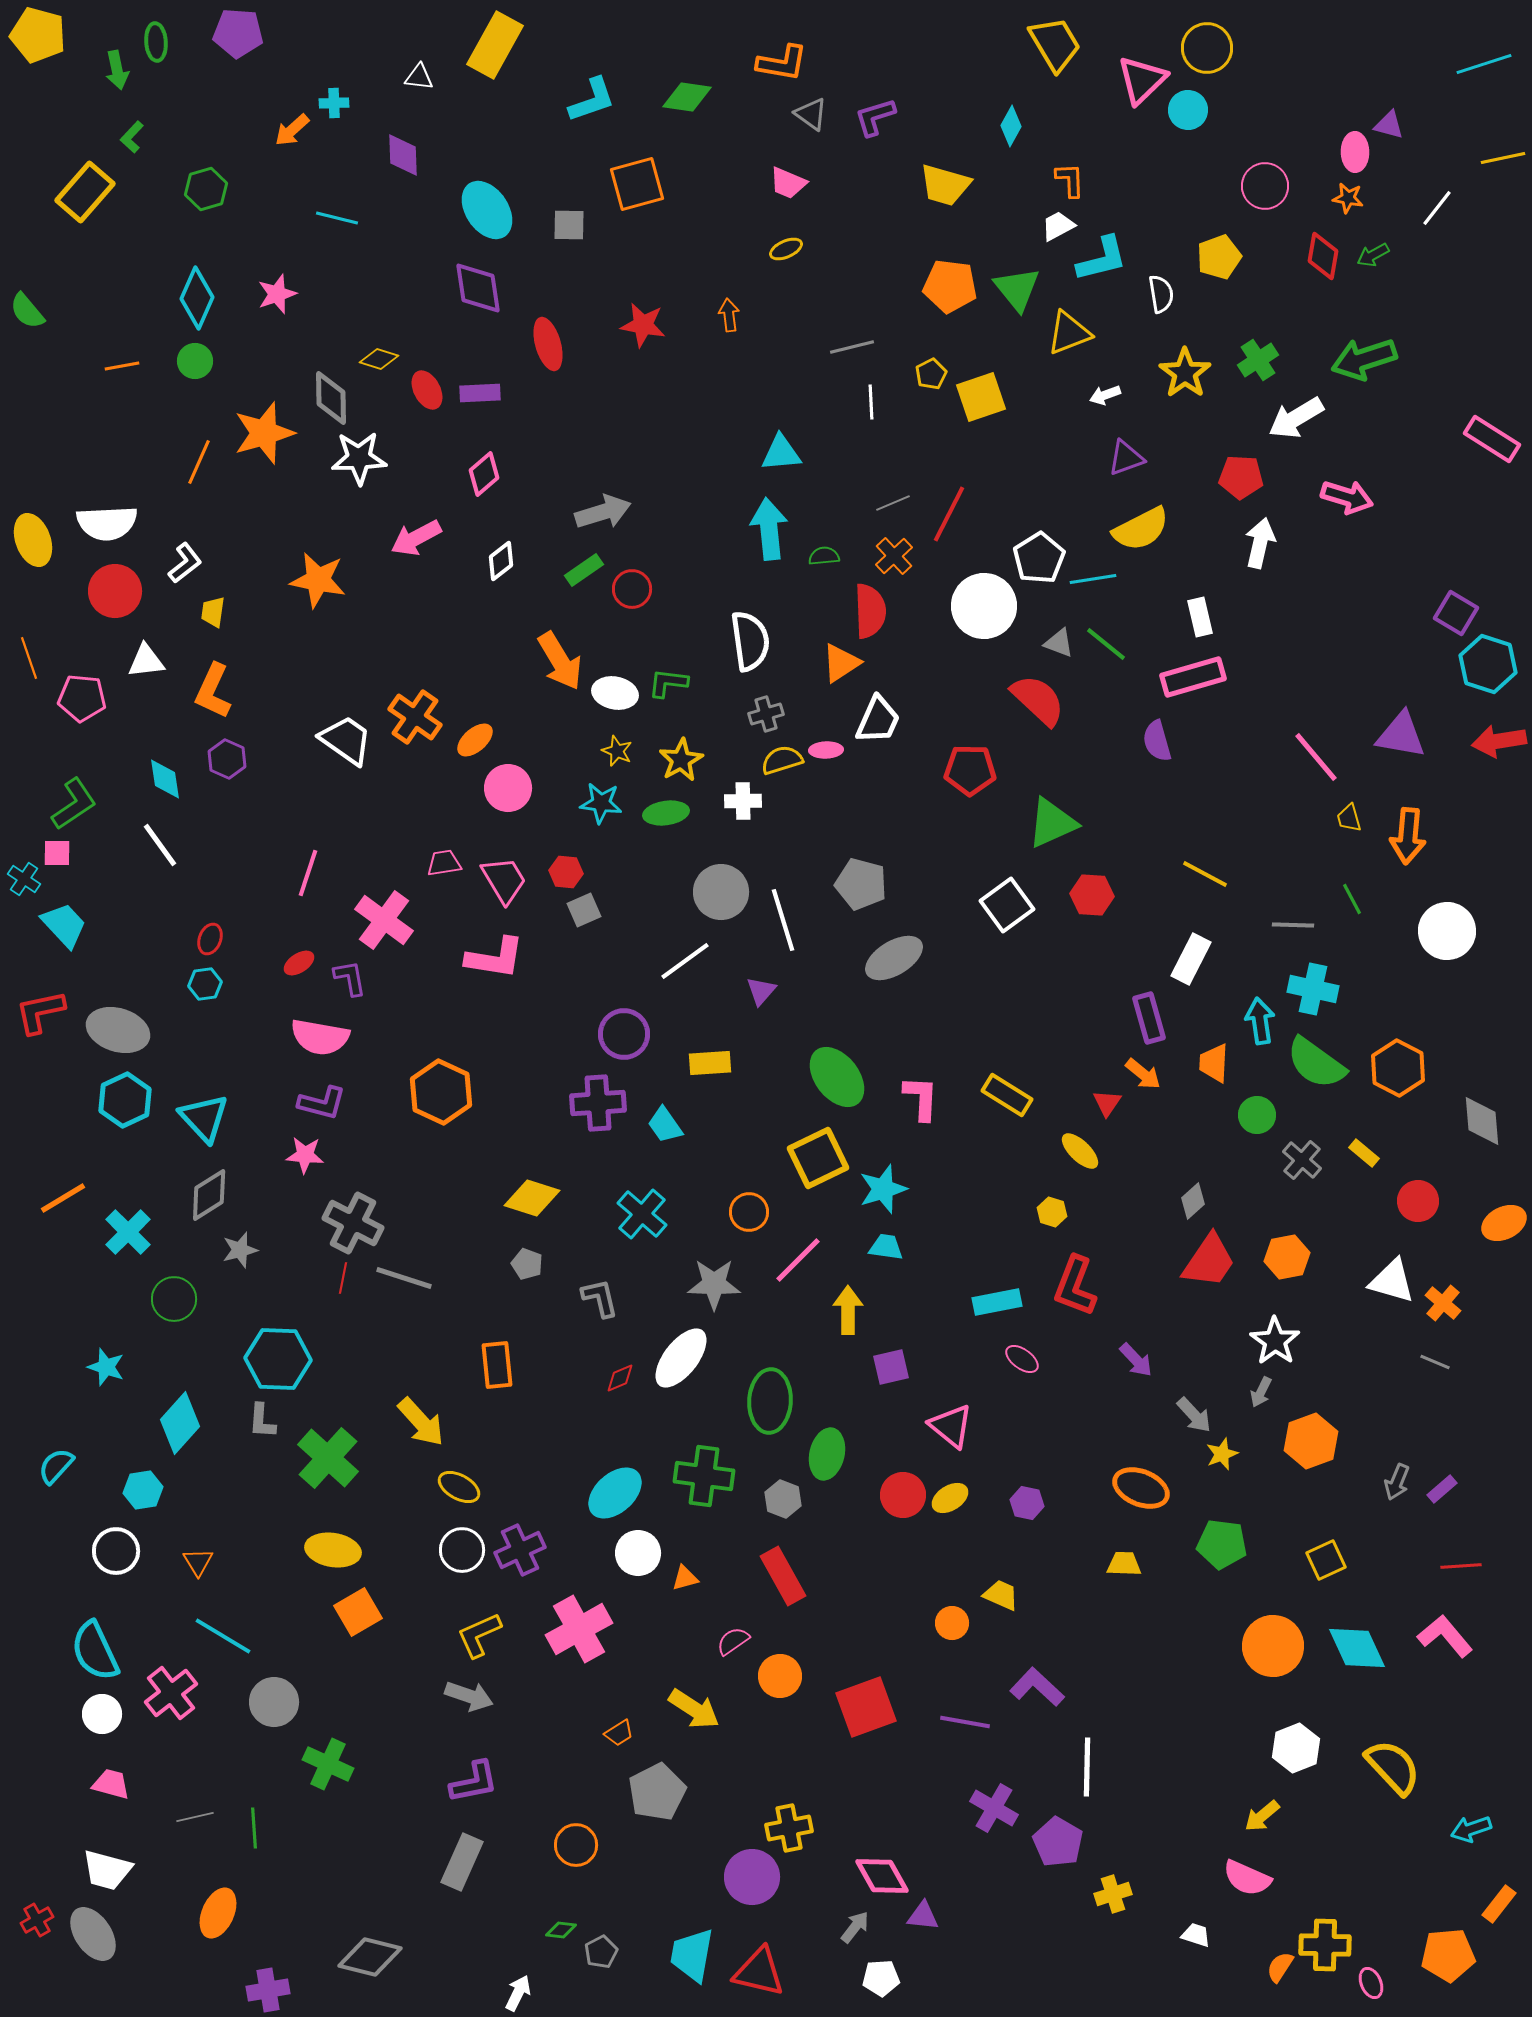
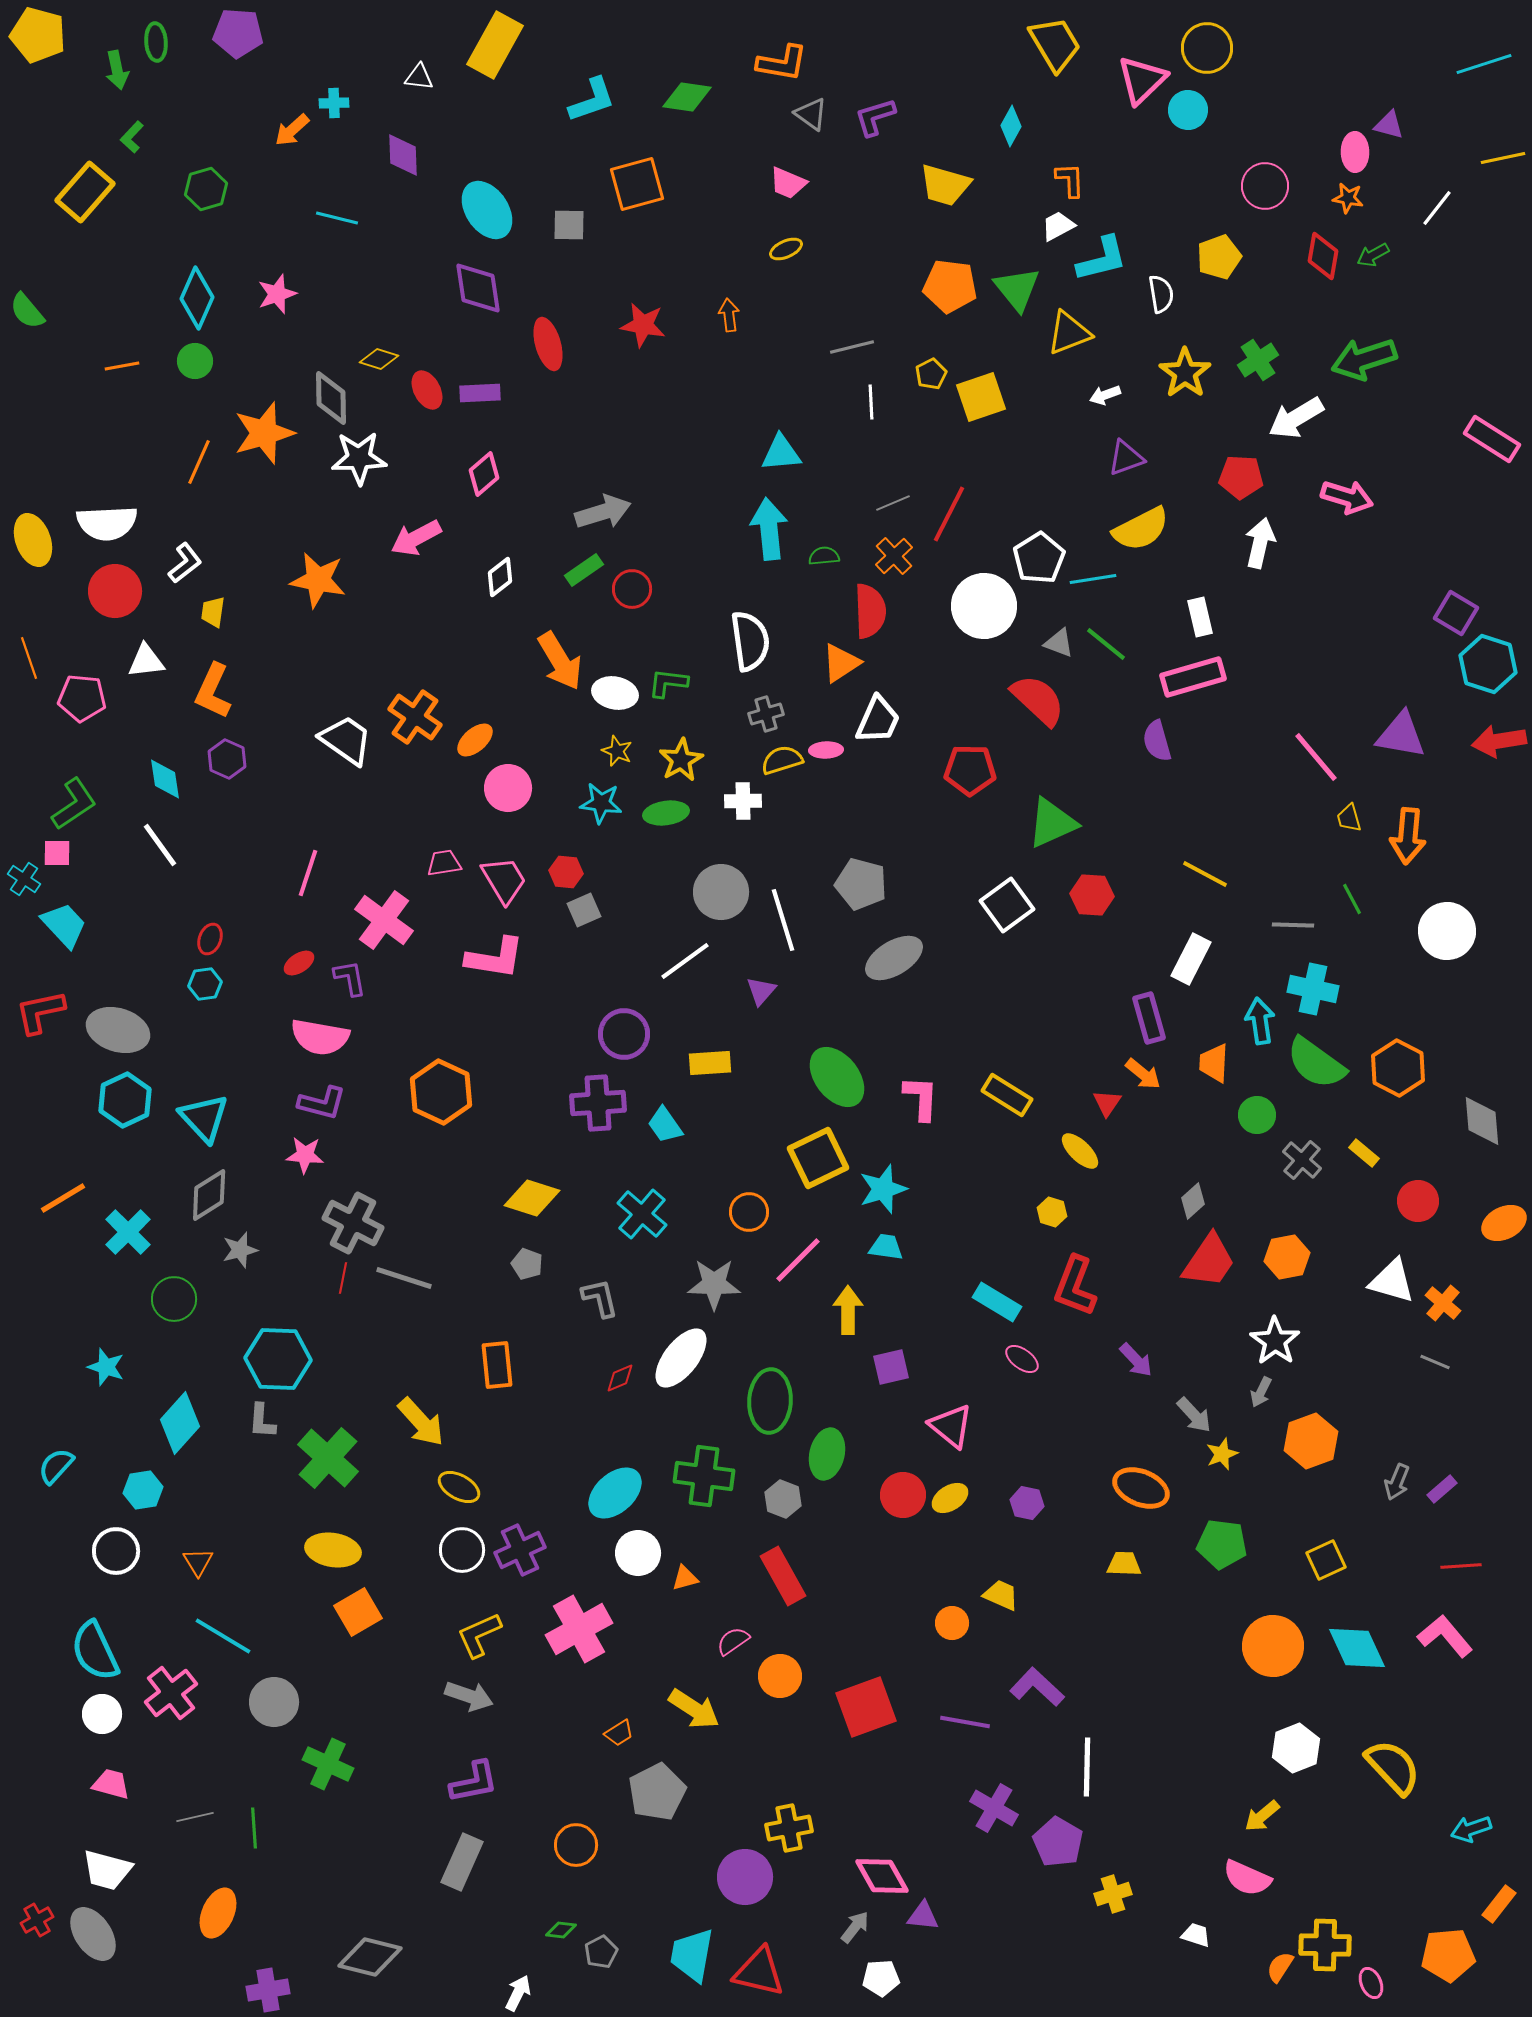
white diamond at (501, 561): moved 1 px left, 16 px down
cyan rectangle at (997, 1302): rotated 42 degrees clockwise
purple circle at (752, 1877): moved 7 px left
